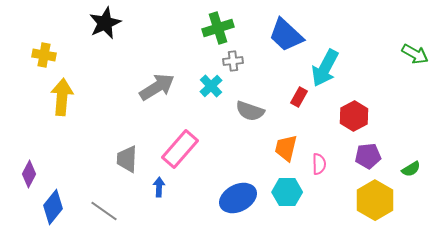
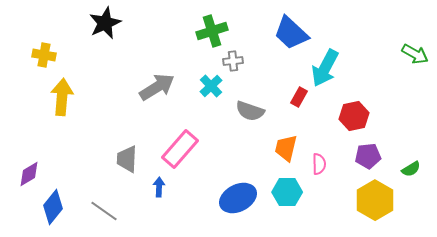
green cross: moved 6 px left, 3 px down
blue trapezoid: moved 5 px right, 2 px up
red hexagon: rotated 16 degrees clockwise
purple diamond: rotated 32 degrees clockwise
